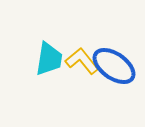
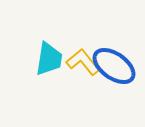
yellow L-shape: moved 1 px right, 1 px down
